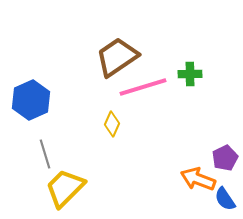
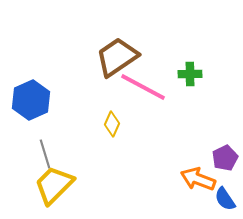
pink line: rotated 45 degrees clockwise
yellow trapezoid: moved 11 px left, 3 px up
